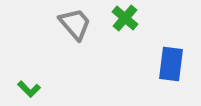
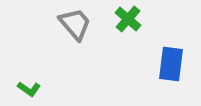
green cross: moved 3 px right, 1 px down
green L-shape: rotated 10 degrees counterclockwise
